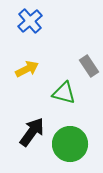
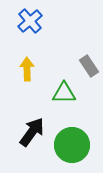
yellow arrow: rotated 65 degrees counterclockwise
green triangle: rotated 15 degrees counterclockwise
green circle: moved 2 px right, 1 px down
